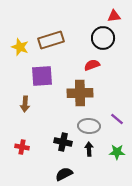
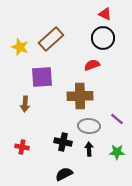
red triangle: moved 9 px left, 2 px up; rotated 32 degrees clockwise
brown rectangle: moved 1 px up; rotated 25 degrees counterclockwise
purple square: moved 1 px down
brown cross: moved 3 px down
